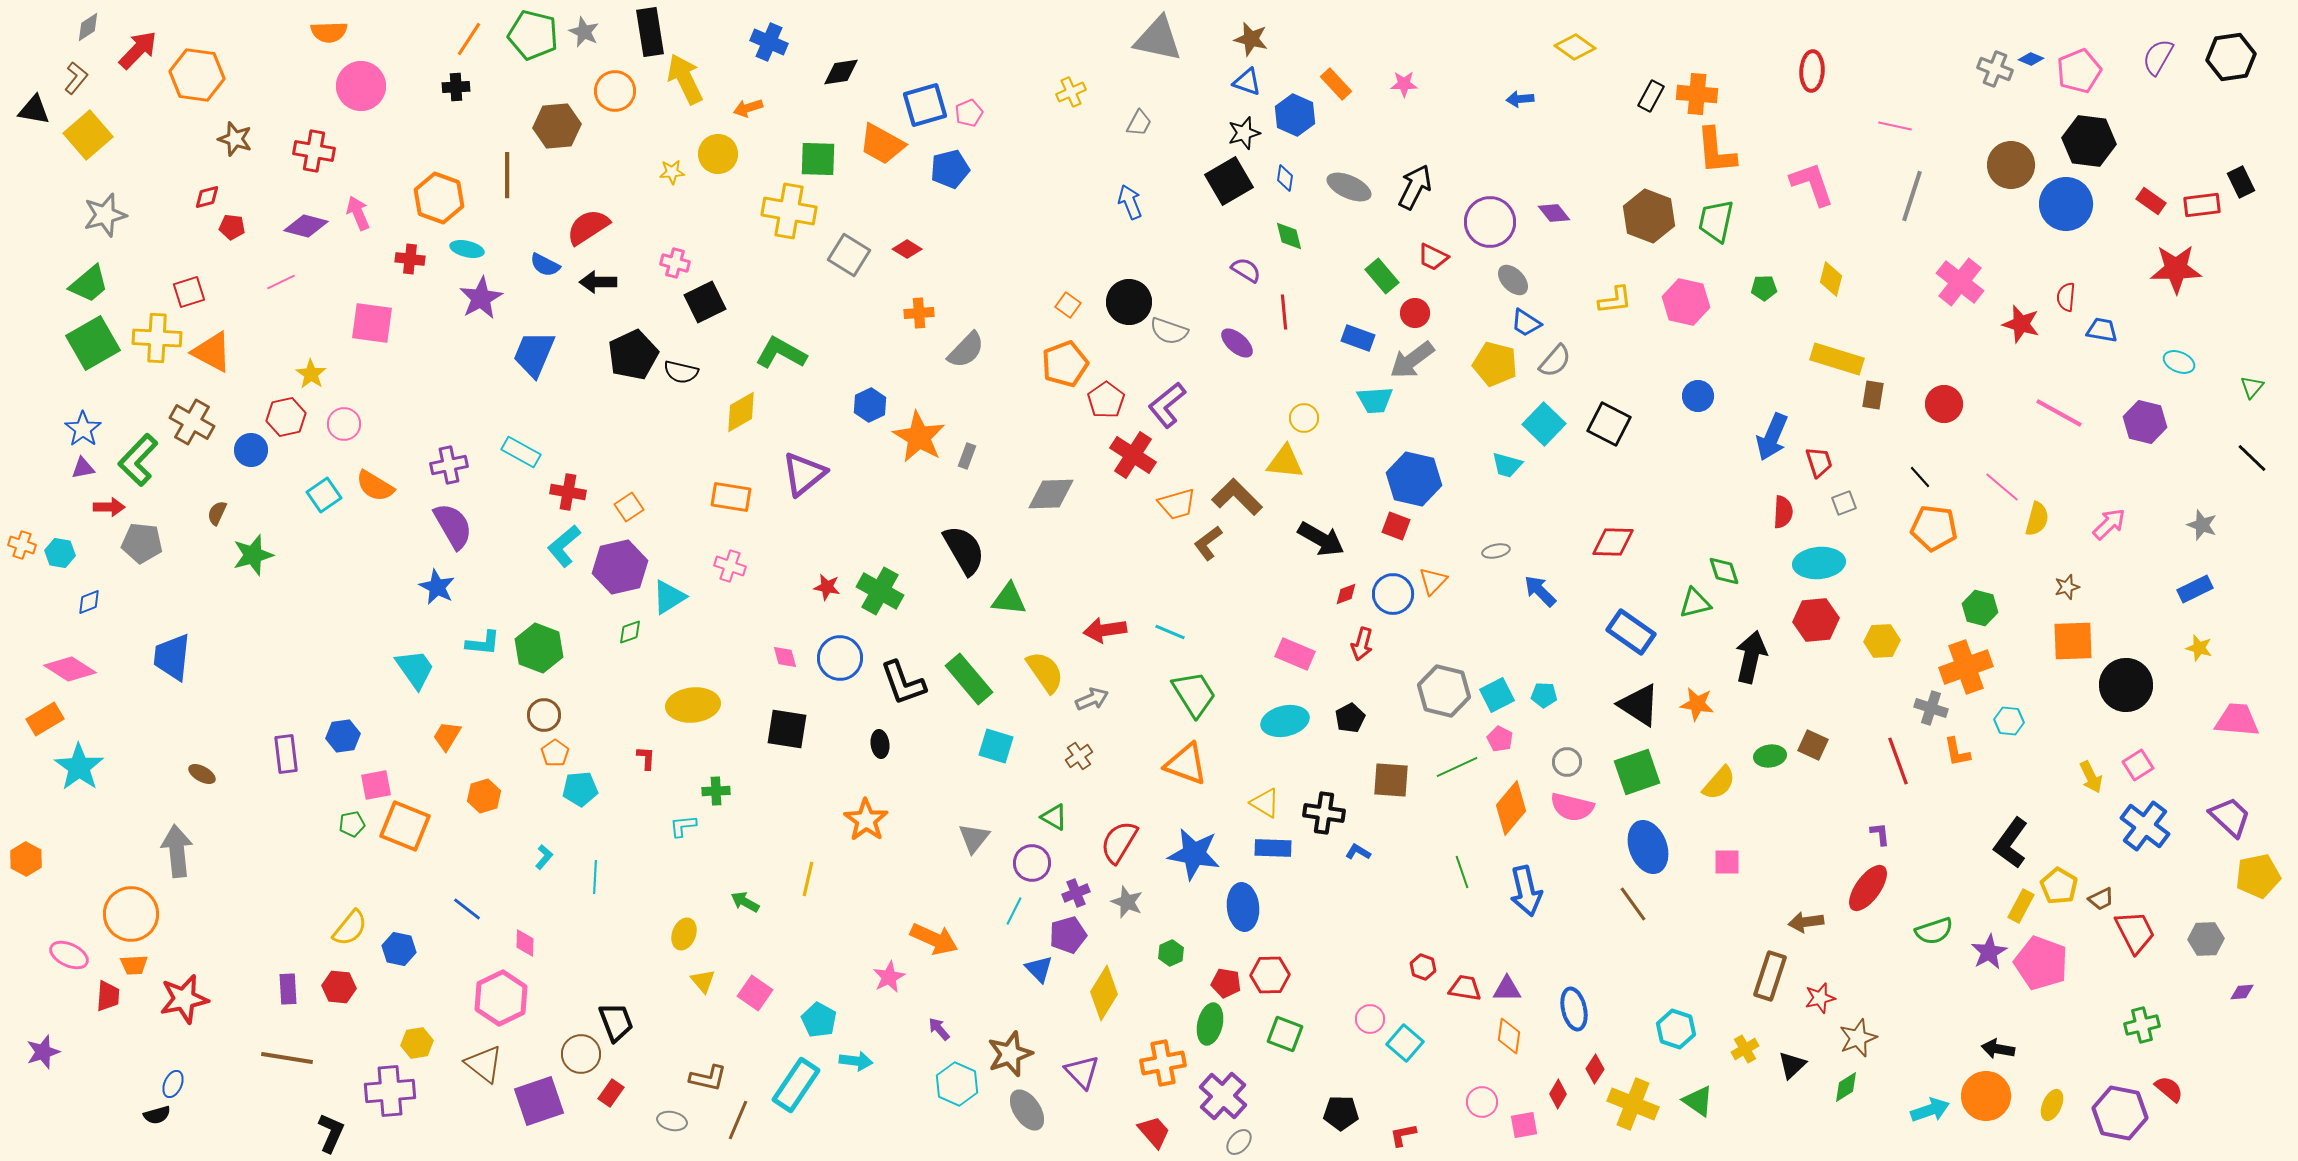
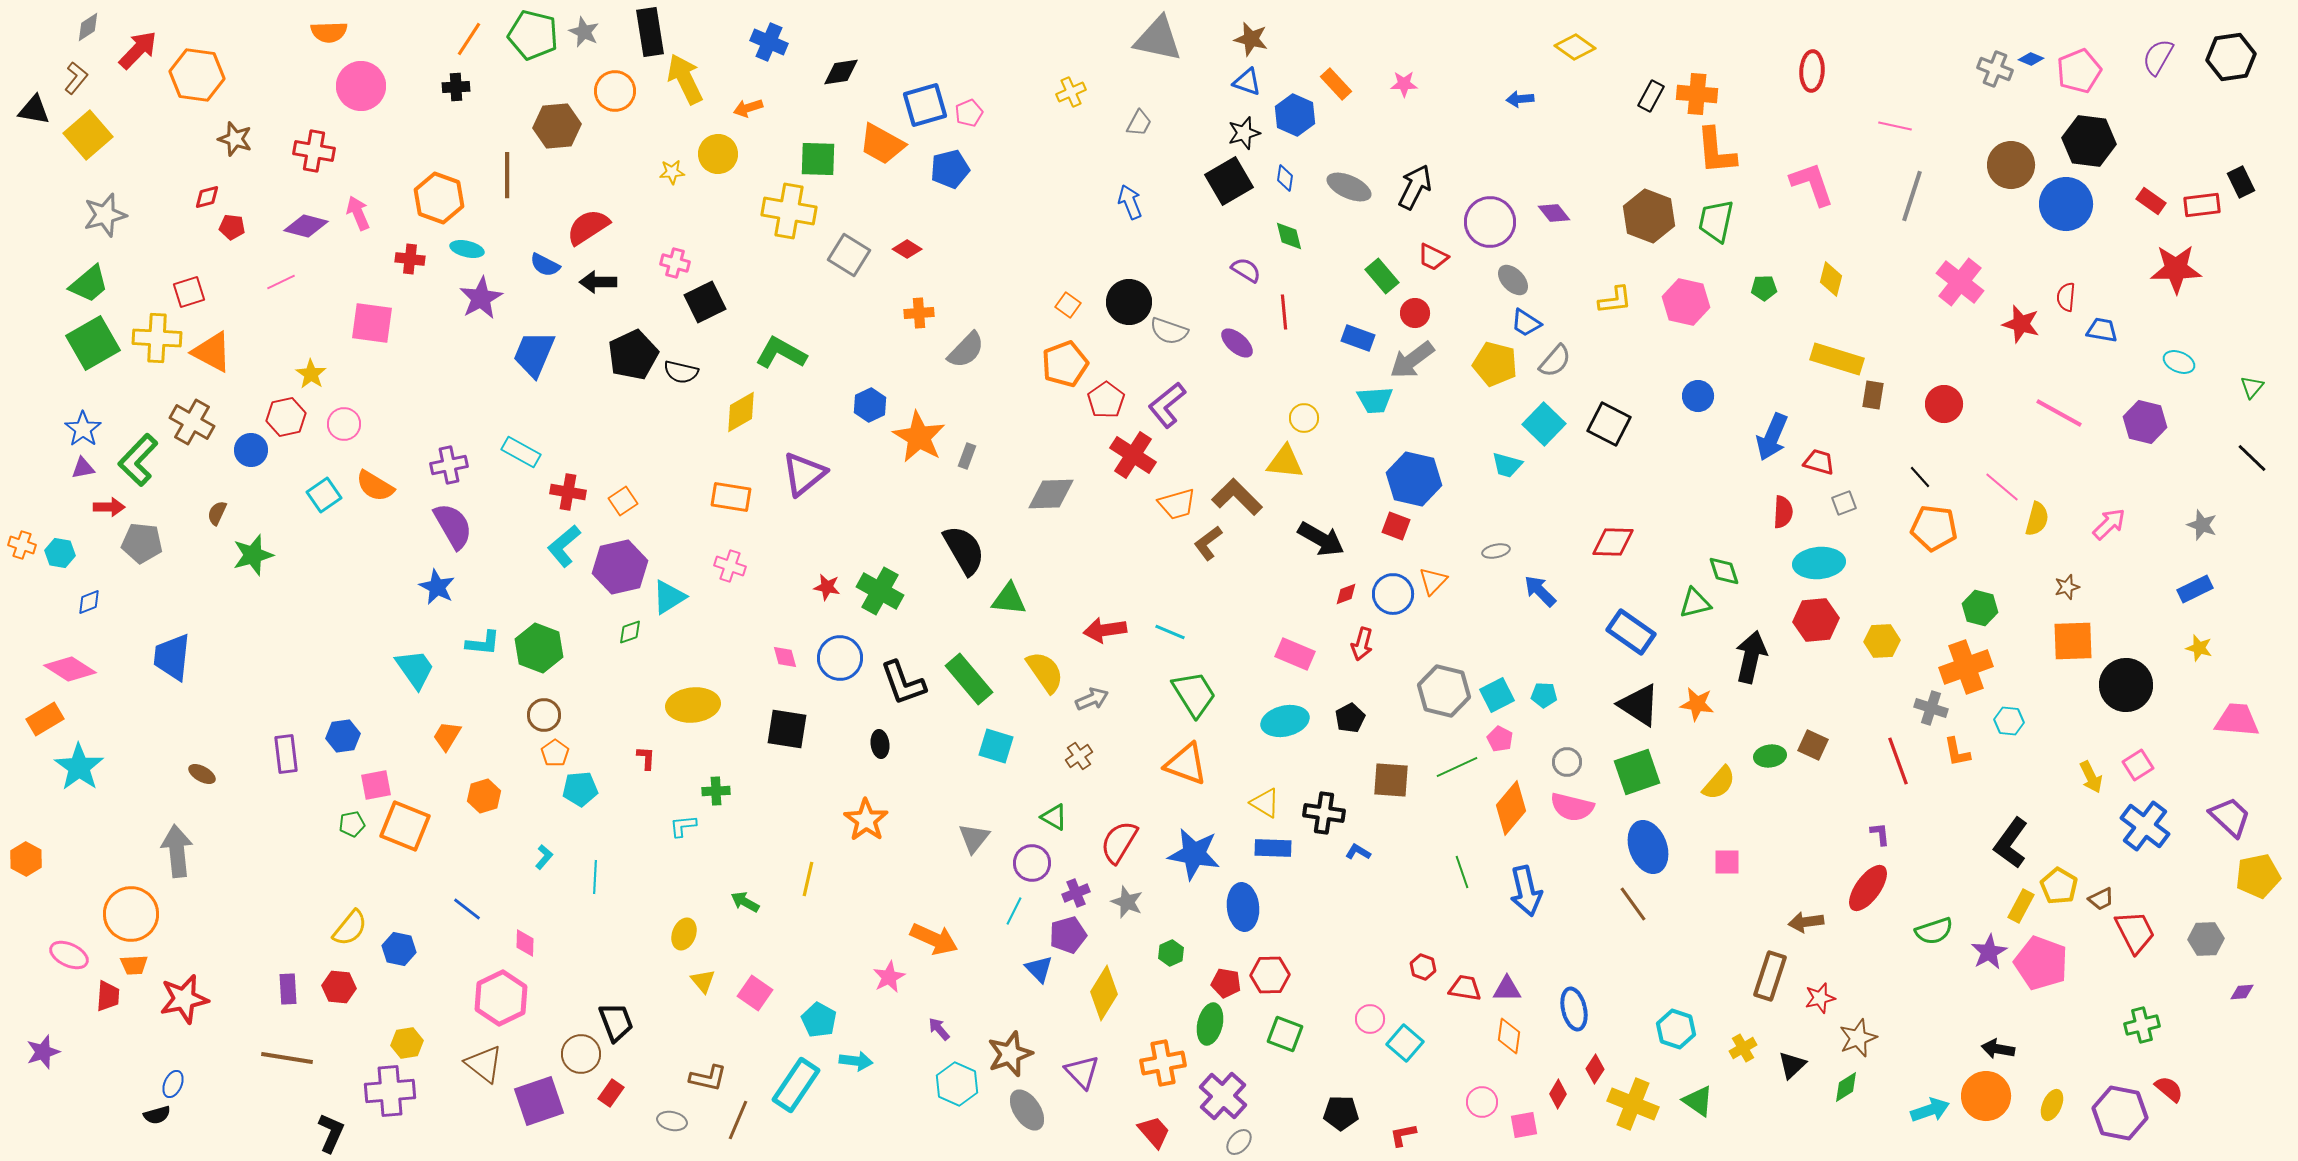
red trapezoid at (1819, 462): rotated 56 degrees counterclockwise
orange square at (629, 507): moved 6 px left, 6 px up
yellow hexagon at (417, 1043): moved 10 px left
yellow cross at (1745, 1049): moved 2 px left, 1 px up
